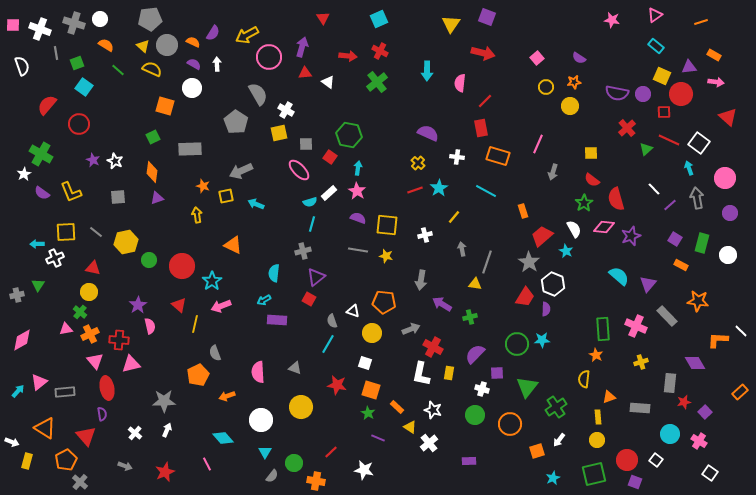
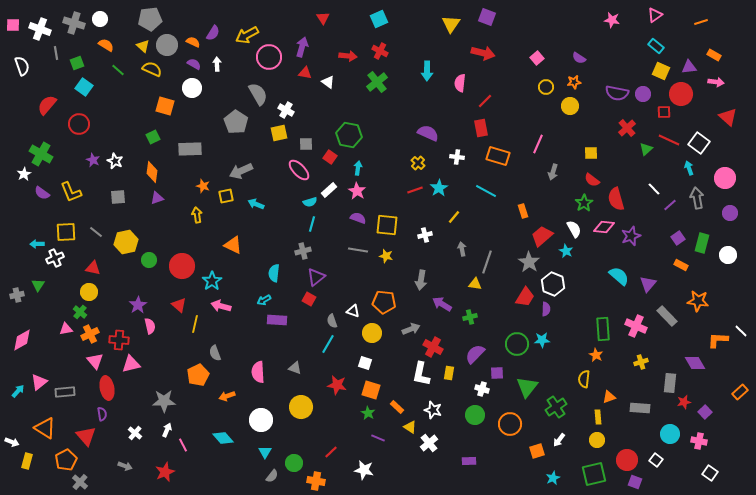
red triangle at (305, 73): rotated 16 degrees clockwise
yellow square at (662, 76): moved 1 px left, 5 px up
white rectangle at (329, 193): moved 3 px up
purple square at (675, 239): moved 3 px right, 1 px up; rotated 24 degrees clockwise
pink arrow at (221, 306): rotated 36 degrees clockwise
pink cross at (699, 441): rotated 21 degrees counterclockwise
pink line at (207, 464): moved 24 px left, 19 px up
